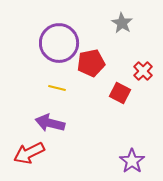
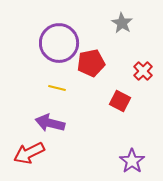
red square: moved 8 px down
